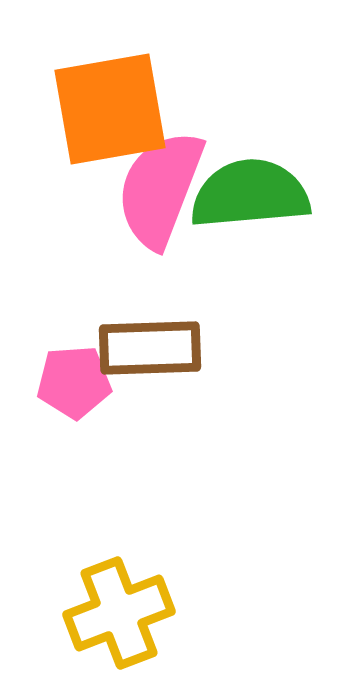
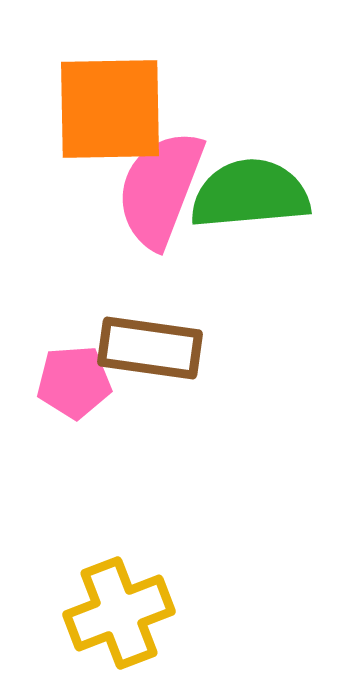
orange square: rotated 9 degrees clockwise
brown rectangle: rotated 10 degrees clockwise
